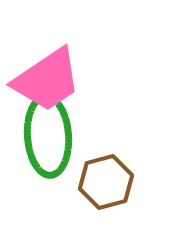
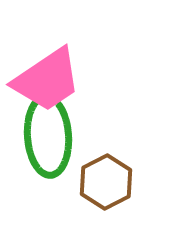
brown hexagon: rotated 12 degrees counterclockwise
